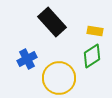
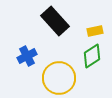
black rectangle: moved 3 px right, 1 px up
yellow rectangle: rotated 21 degrees counterclockwise
blue cross: moved 3 px up
